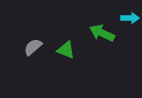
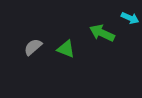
cyan arrow: rotated 24 degrees clockwise
green triangle: moved 1 px up
